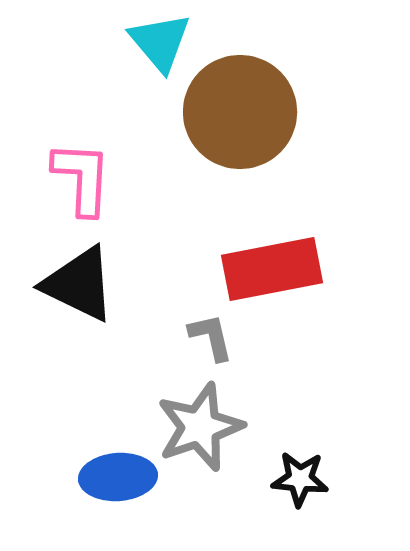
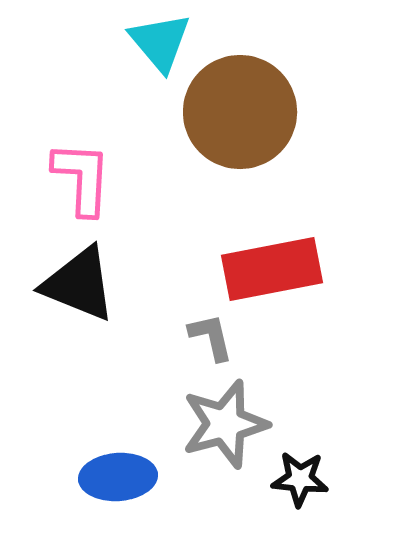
black triangle: rotated 4 degrees counterclockwise
gray star: moved 25 px right, 3 px up; rotated 4 degrees clockwise
